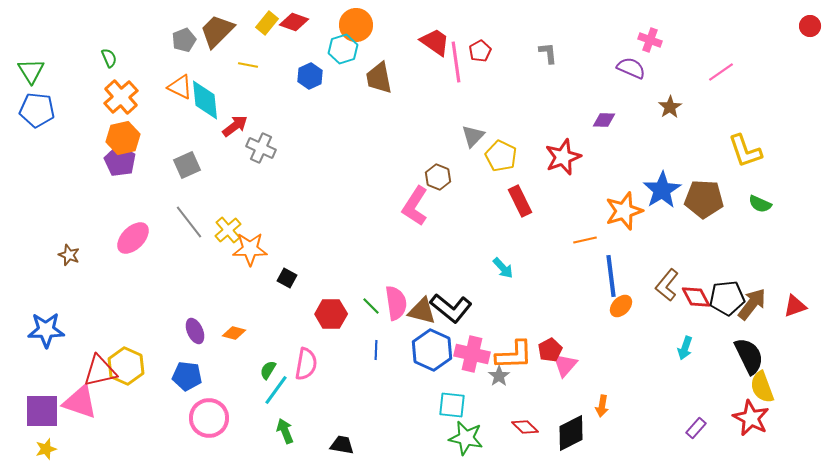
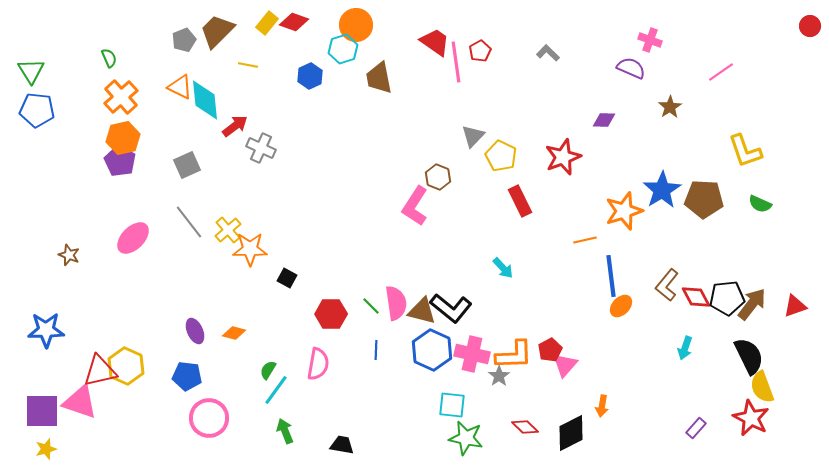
gray L-shape at (548, 53): rotated 40 degrees counterclockwise
pink semicircle at (306, 364): moved 12 px right
